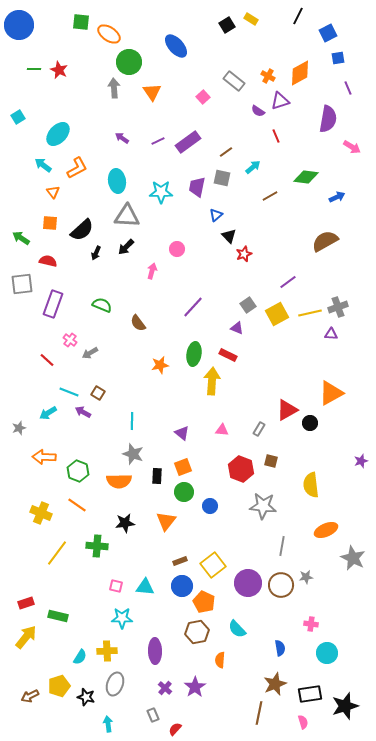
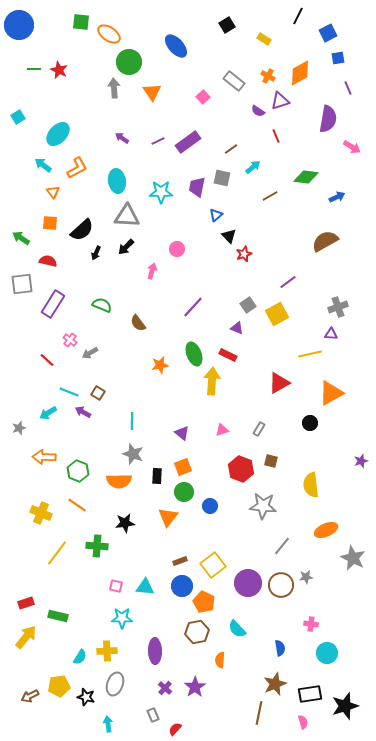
yellow rectangle at (251, 19): moved 13 px right, 20 px down
brown line at (226, 152): moved 5 px right, 3 px up
purple rectangle at (53, 304): rotated 12 degrees clockwise
yellow line at (310, 313): moved 41 px down
green ellipse at (194, 354): rotated 30 degrees counterclockwise
red triangle at (287, 410): moved 8 px left, 27 px up
pink triangle at (222, 430): rotated 24 degrees counterclockwise
orange triangle at (166, 521): moved 2 px right, 4 px up
gray line at (282, 546): rotated 30 degrees clockwise
yellow pentagon at (59, 686): rotated 10 degrees clockwise
